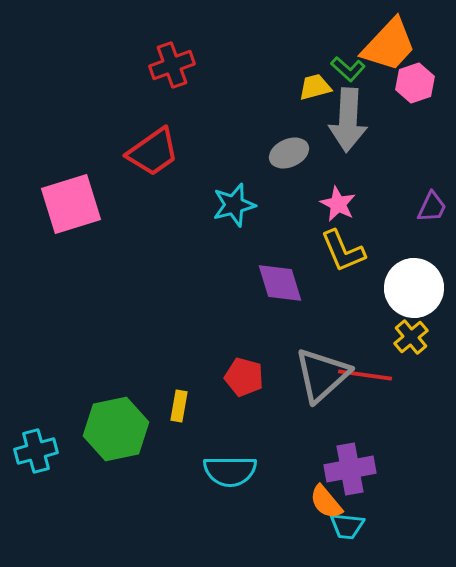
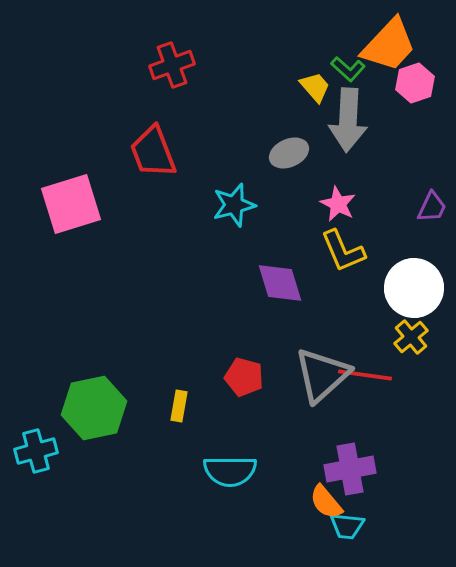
yellow trapezoid: rotated 64 degrees clockwise
red trapezoid: rotated 104 degrees clockwise
green hexagon: moved 22 px left, 21 px up
